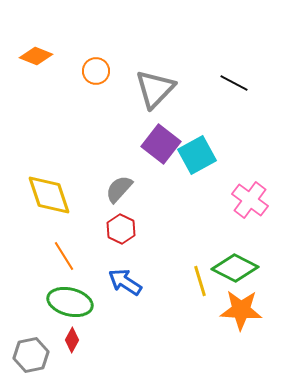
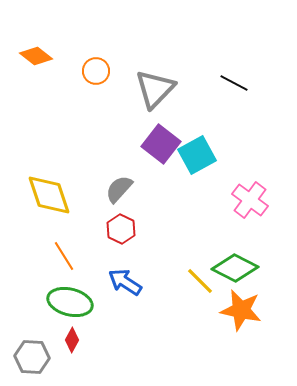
orange diamond: rotated 16 degrees clockwise
yellow line: rotated 28 degrees counterclockwise
orange star: rotated 9 degrees clockwise
gray hexagon: moved 1 px right, 2 px down; rotated 16 degrees clockwise
